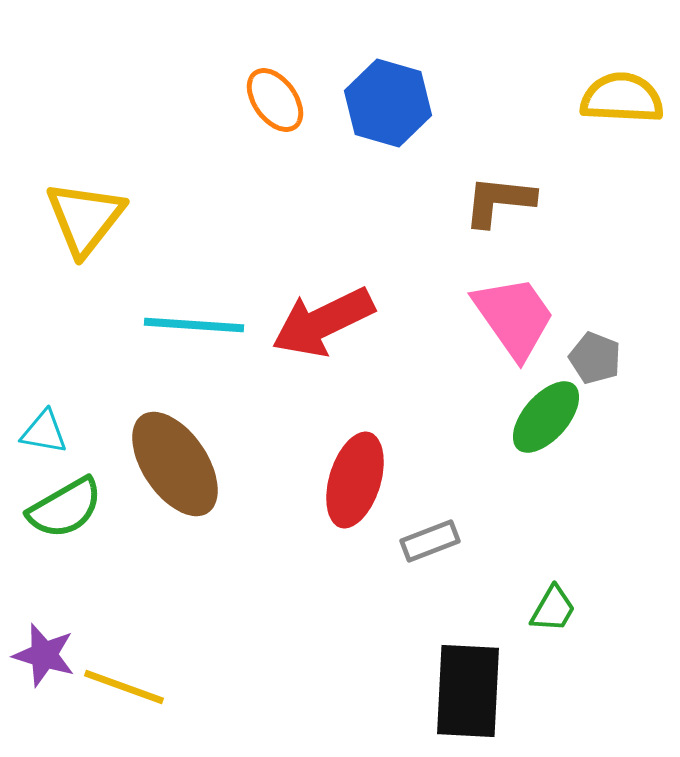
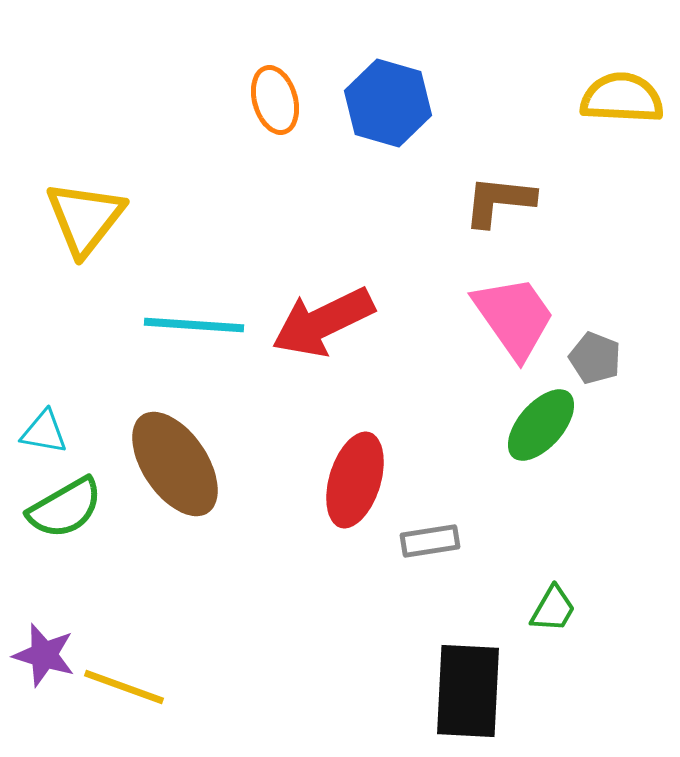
orange ellipse: rotated 20 degrees clockwise
green ellipse: moved 5 px left, 8 px down
gray rectangle: rotated 12 degrees clockwise
